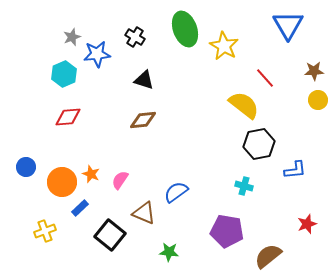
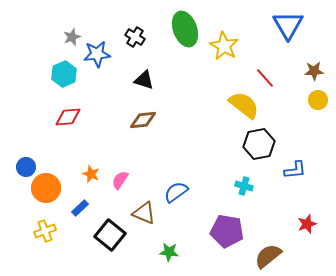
orange circle: moved 16 px left, 6 px down
